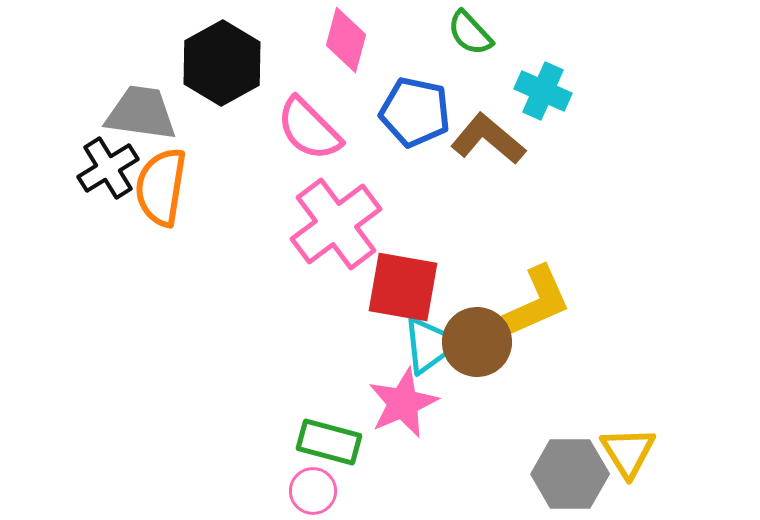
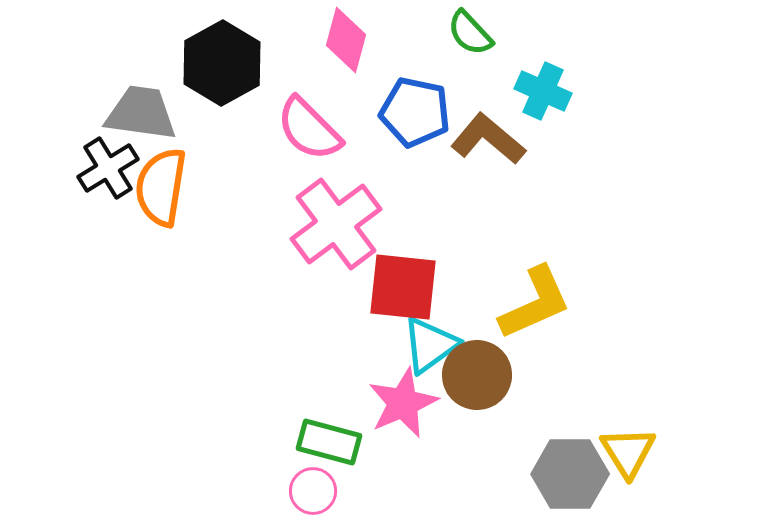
red square: rotated 4 degrees counterclockwise
brown circle: moved 33 px down
